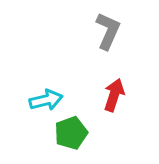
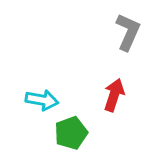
gray L-shape: moved 20 px right, 1 px down
cyan arrow: moved 4 px left; rotated 24 degrees clockwise
